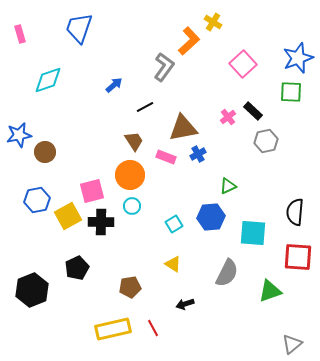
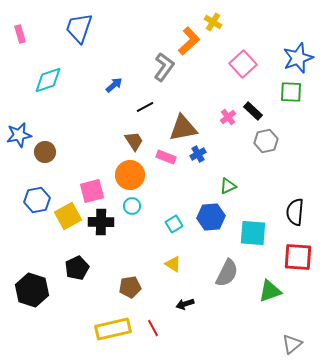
black hexagon at (32, 290): rotated 20 degrees counterclockwise
